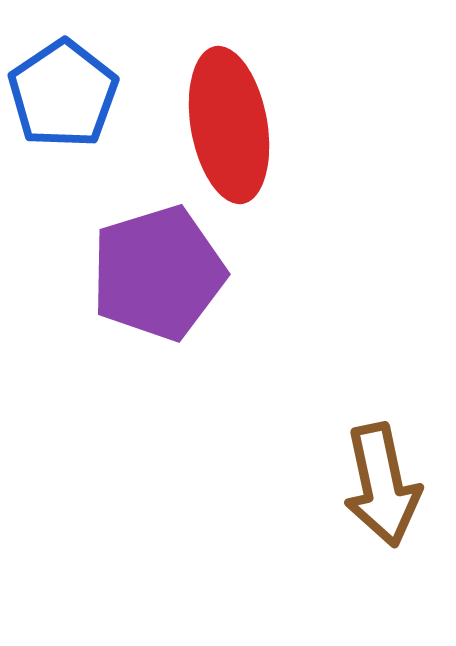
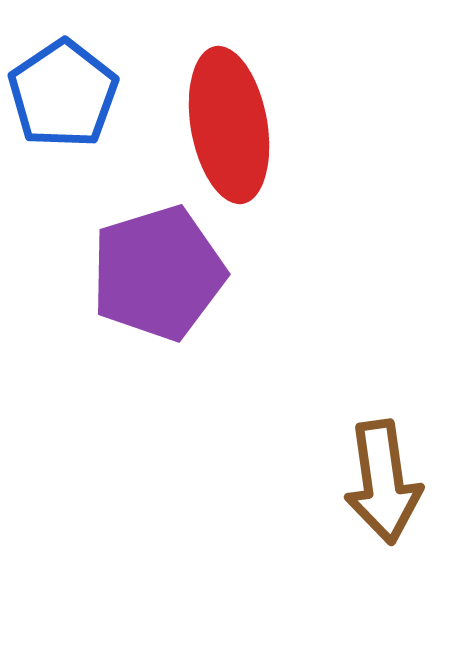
brown arrow: moved 1 px right, 3 px up; rotated 4 degrees clockwise
